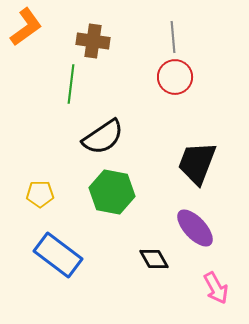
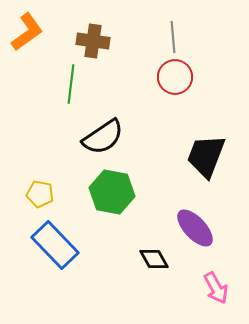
orange L-shape: moved 1 px right, 5 px down
black trapezoid: moved 9 px right, 7 px up
yellow pentagon: rotated 12 degrees clockwise
blue rectangle: moved 3 px left, 10 px up; rotated 9 degrees clockwise
